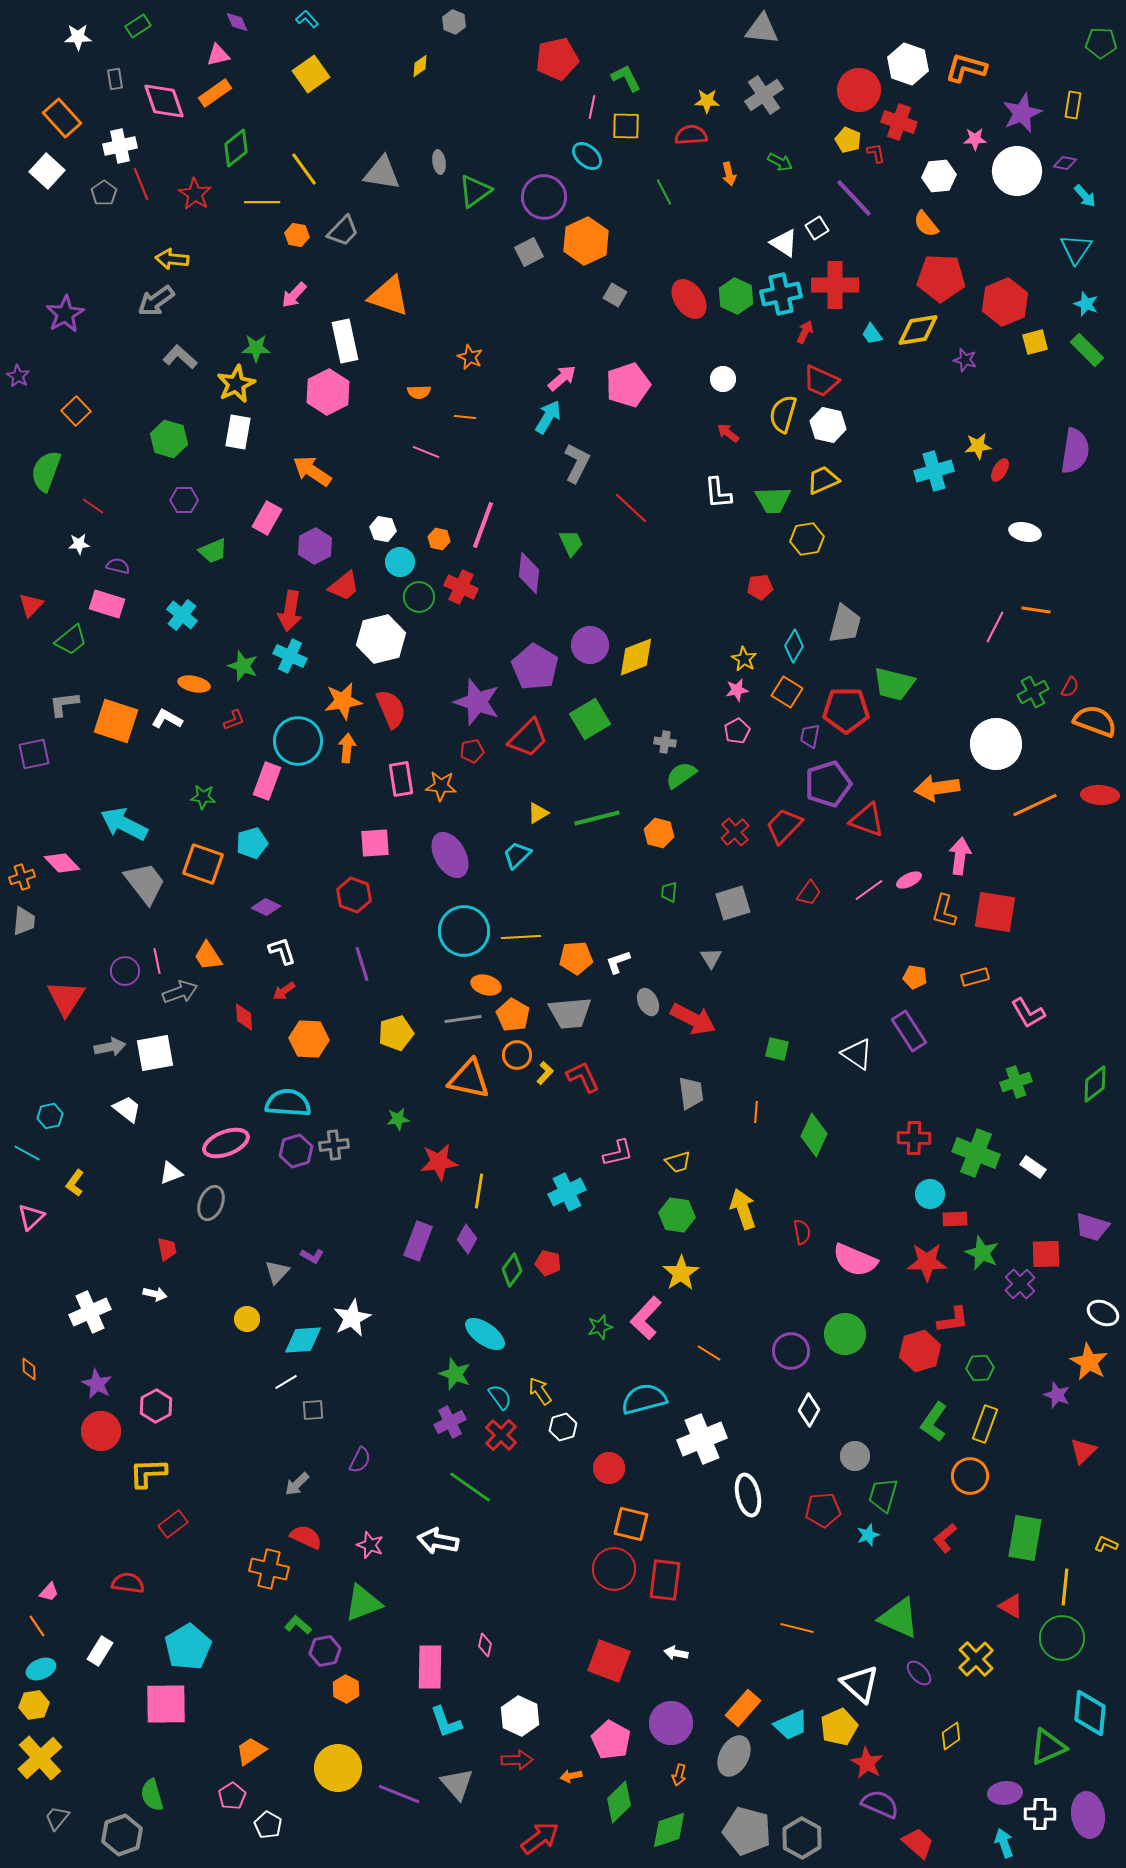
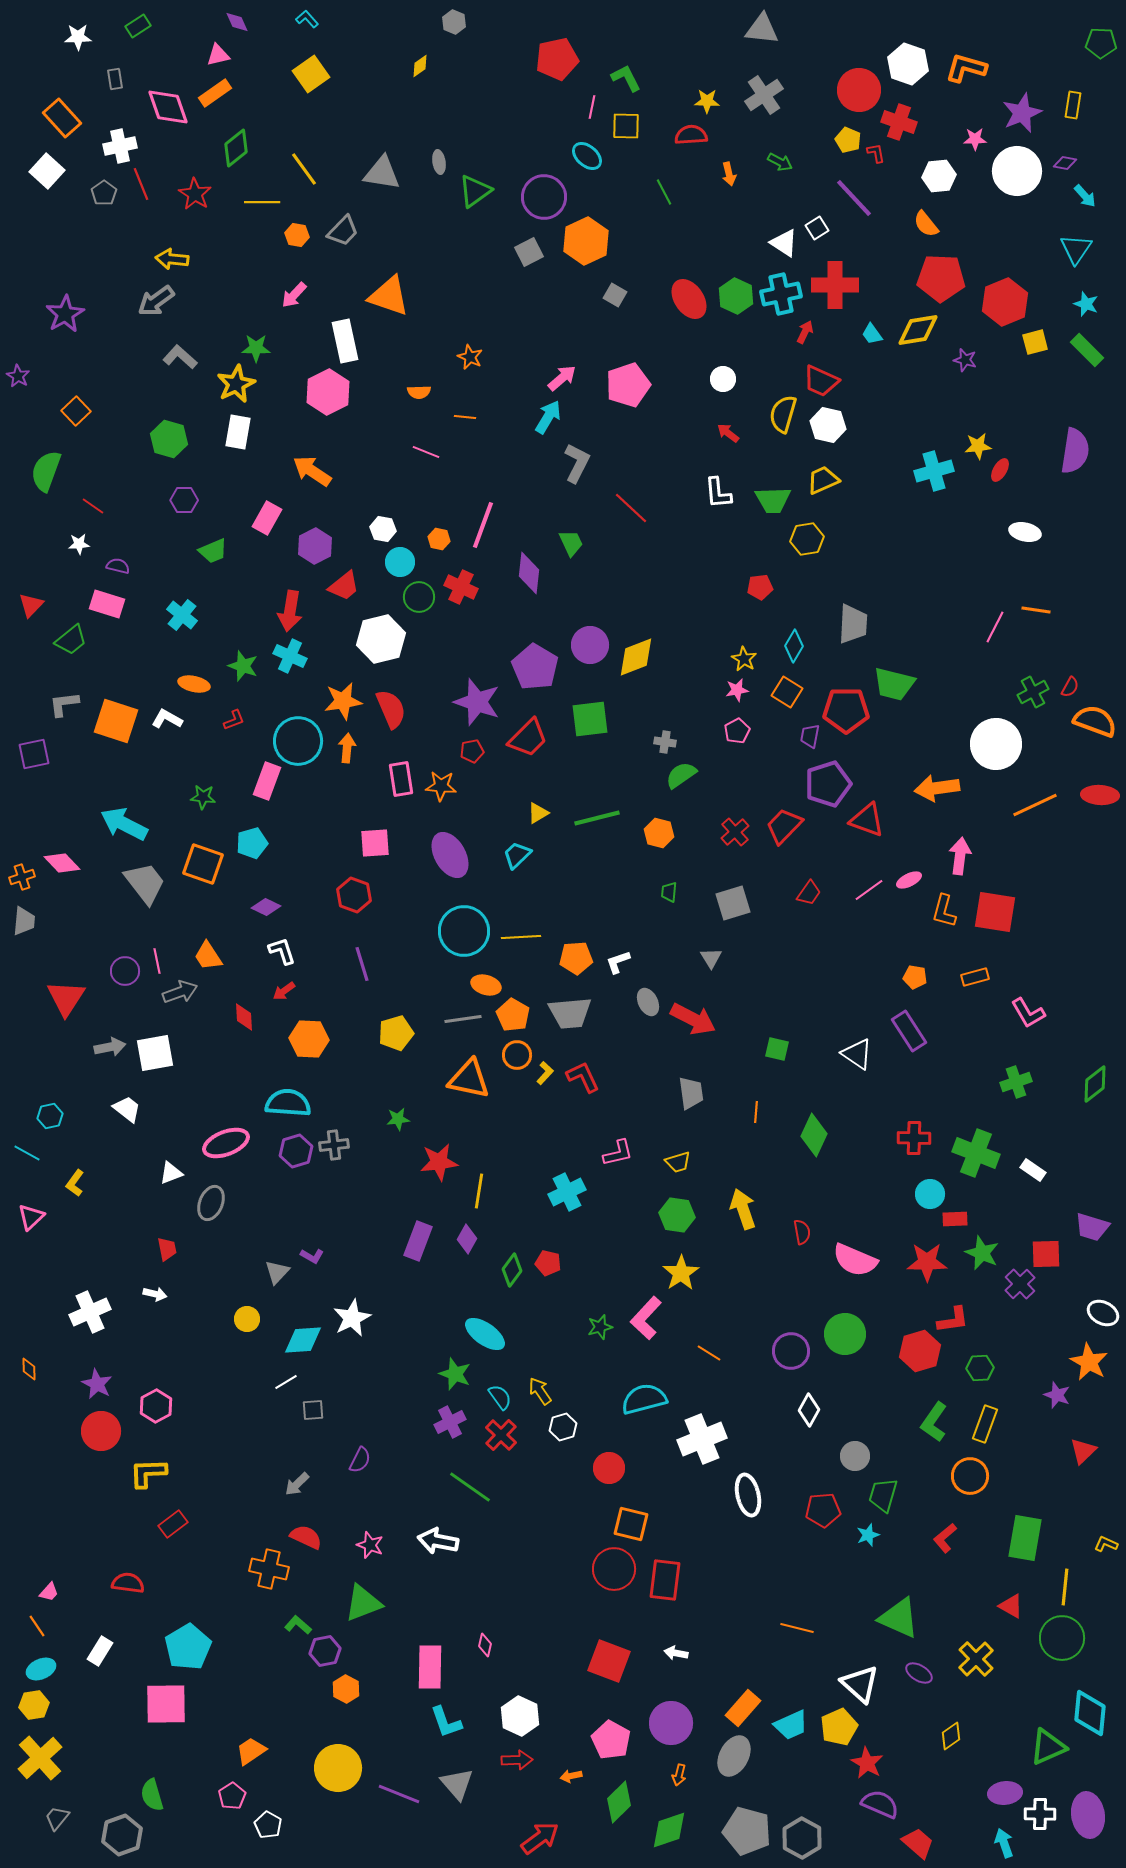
pink diamond at (164, 101): moved 4 px right, 6 px down
gray trapezoid at (845, 624): moved 8 px right; rotated 12 degrees counterclockwise
green square at (590, 719): rotated 24 degrees clockwise
white rectangle at (1033, 1167): moved 3 px down
purple ellipse at (919, 1673): rotated 16 degrees counterclockwise
